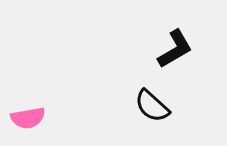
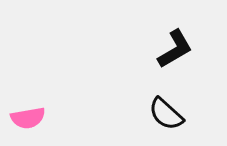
black semicircle: moved 14 px right, 8 px down
